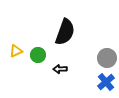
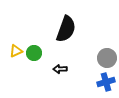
black semicircle: moved 1 px right, 3 px up
green circle: moved 4 px left, 2 px up
blue cross: rotated 24 degrees clockwise
